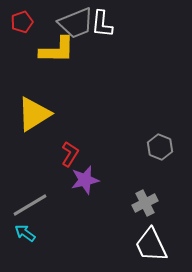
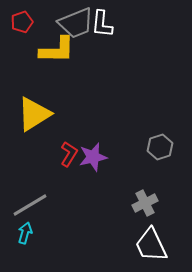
gray hexagon: rotated 20 degrees clockwise
red L-shape: moved 1 px left
purple star: moved 8 px right, 23 px up
cyan arrow: rotated 70 degrees clockwise
